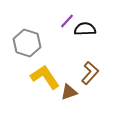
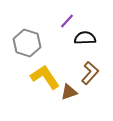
black semicircle: moved 9 px down
